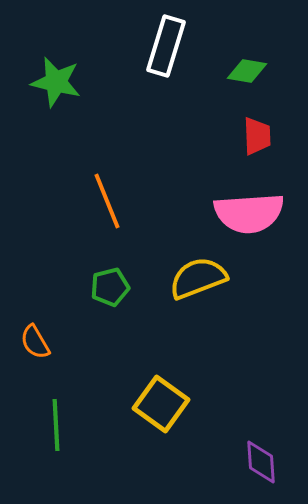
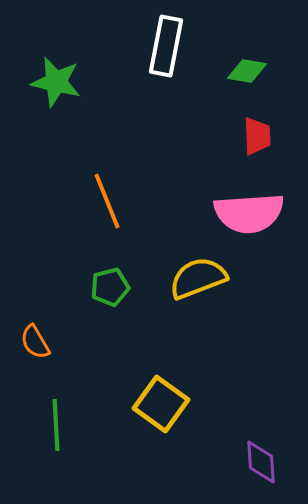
white rectangle: rotated 6 degrees counterclockwise
